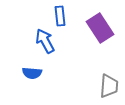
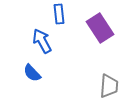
blue rectangle: moved 1 px left, 2 px up
blue arrow: moved 3 px left
blue semicircle: rotated 42 degrees clockwise
